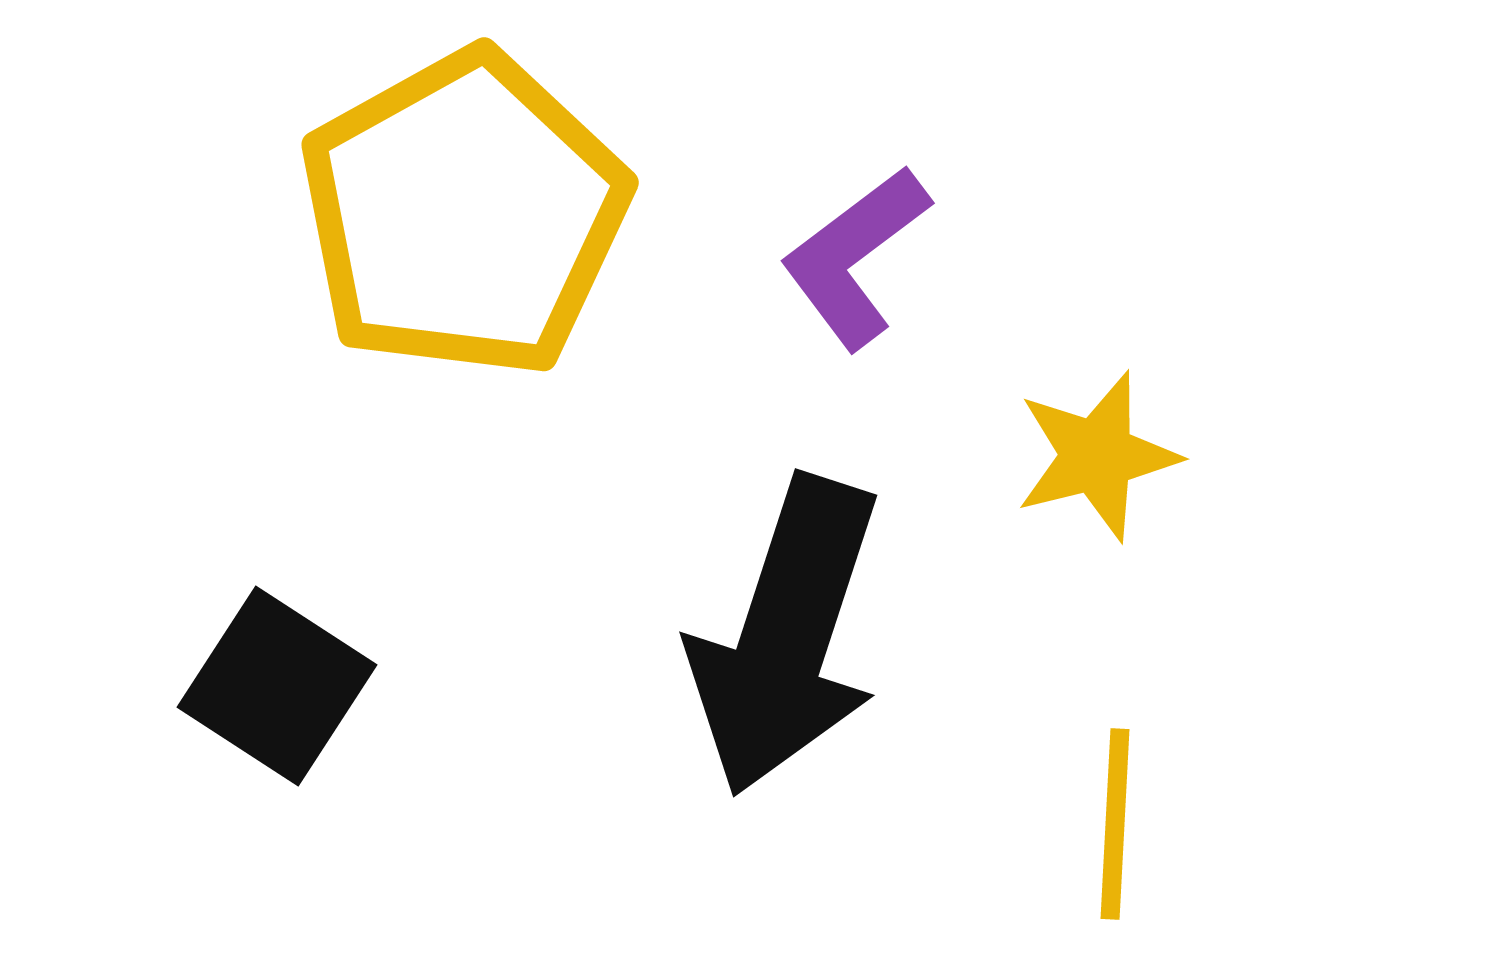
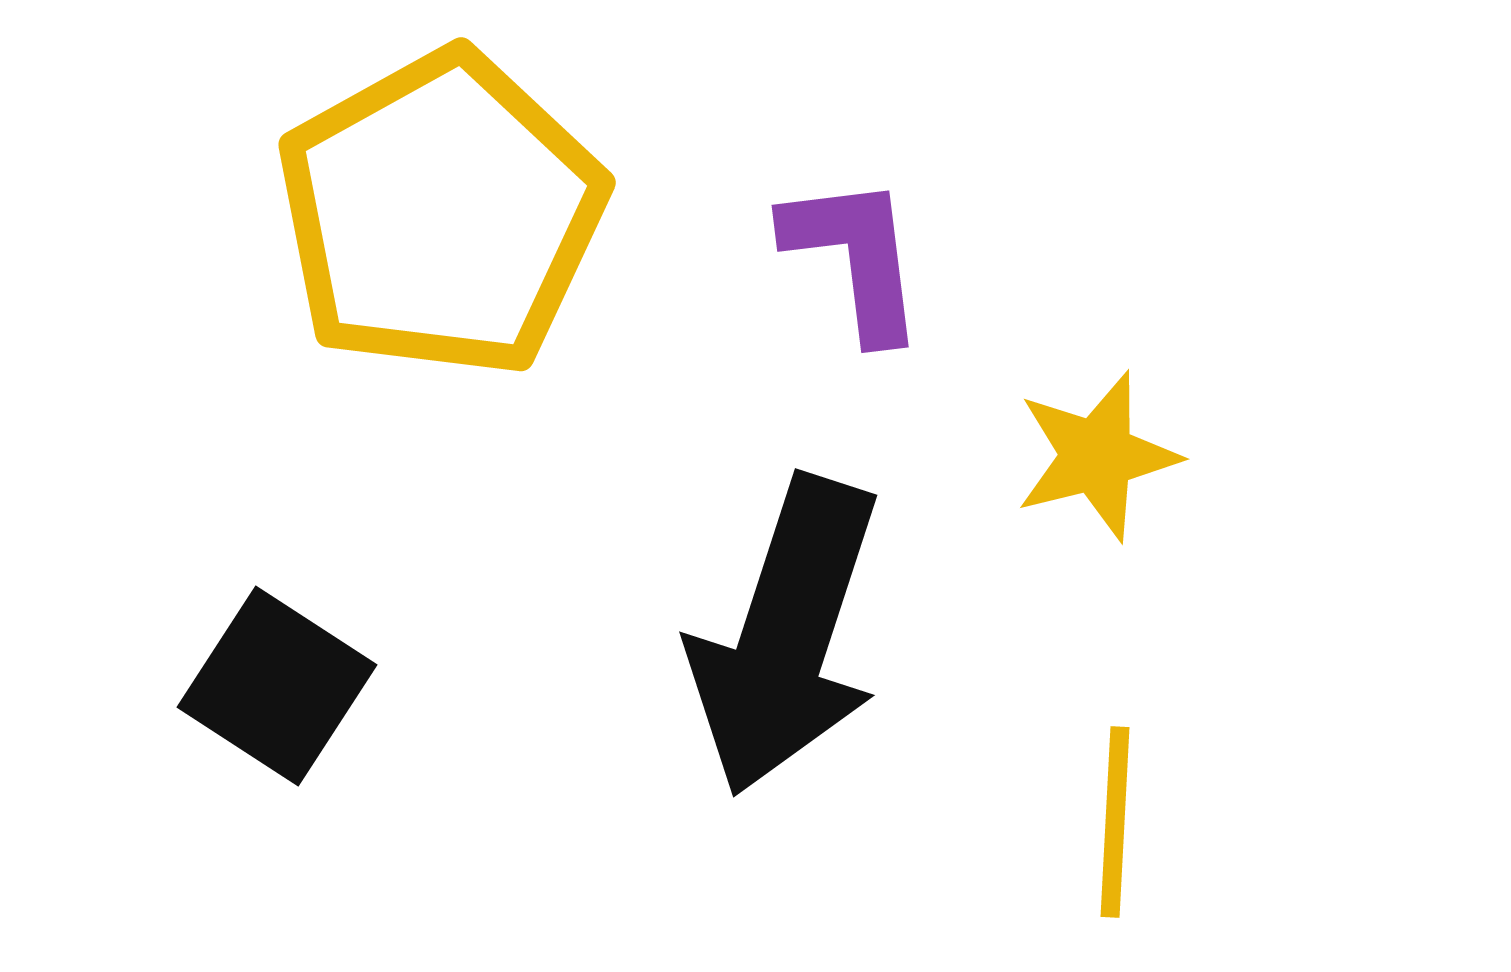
yellow pentagon: moved 23 px left
purple L-shape: rotated 120 degrees clockwise
yellow line: moved 2 px up
